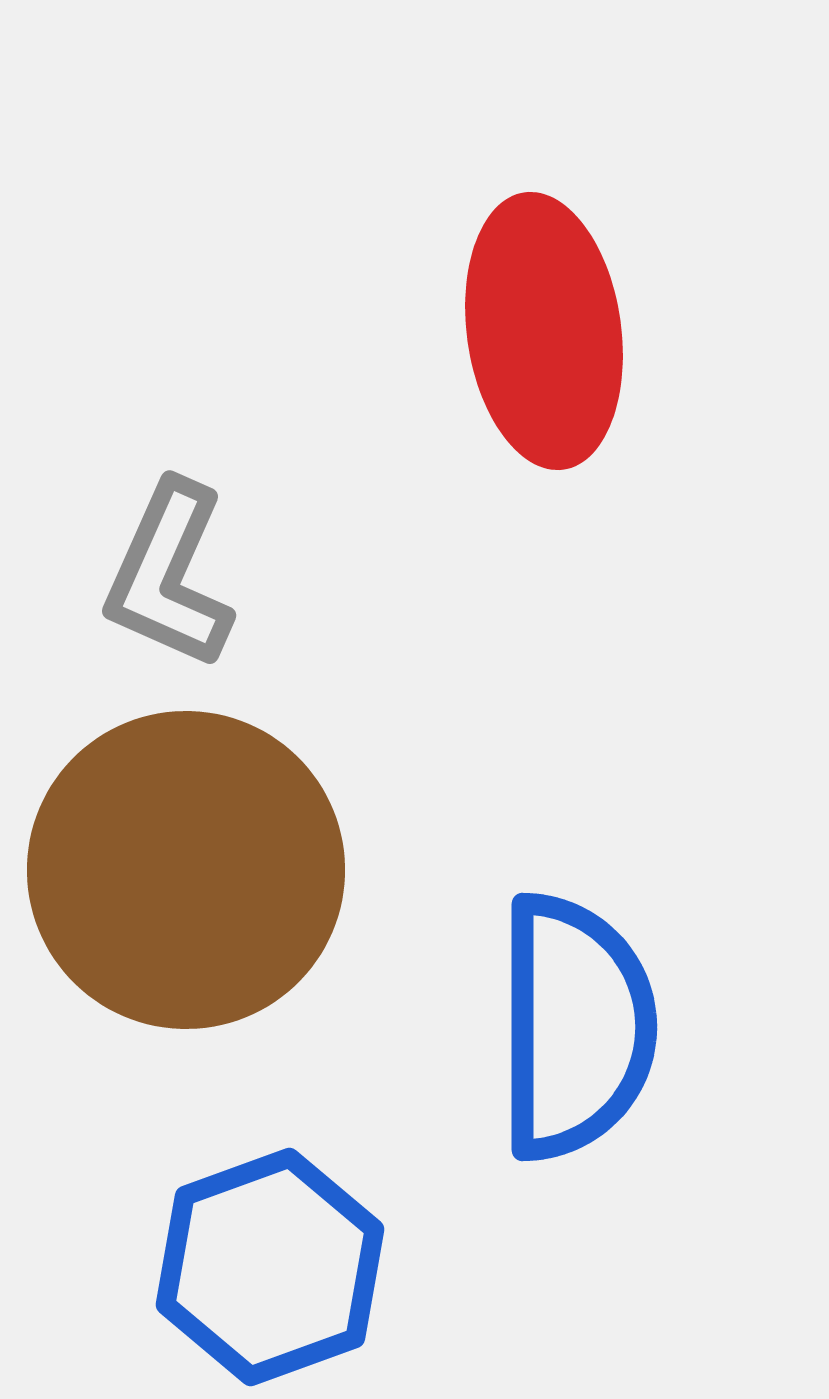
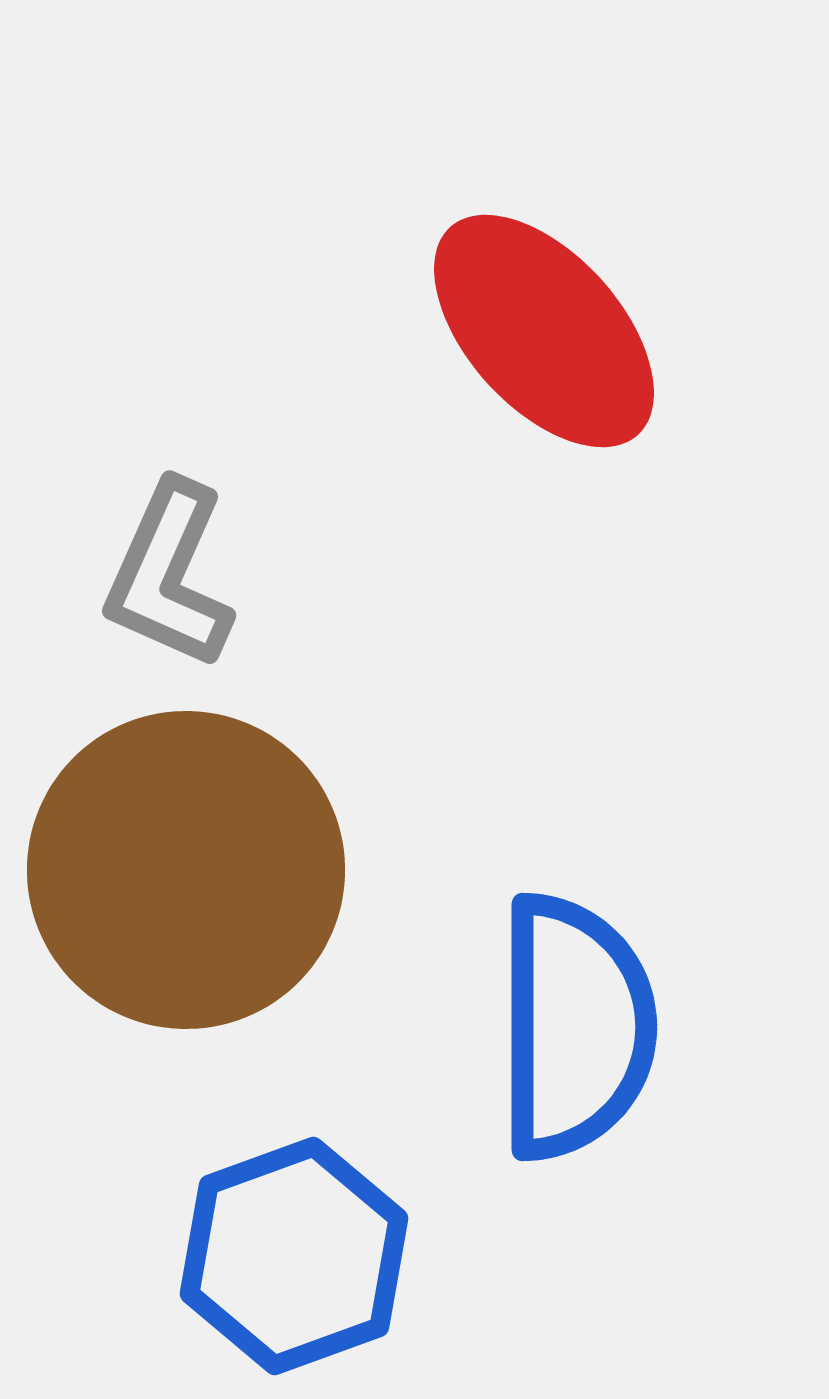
red ellipse: rotated 34 degrees counterclockwise
blue hexagon: moved 24 px right, 11 px up
